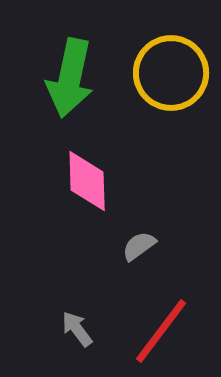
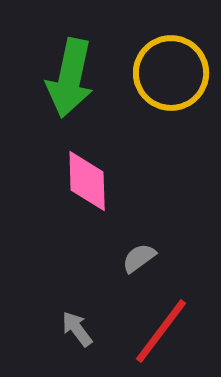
gray semicircle: moved 12 px down
